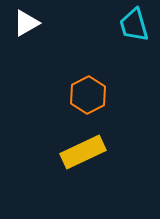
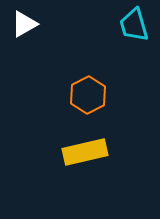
white triangle: moved 2 px left, 1 px down
yellow rectangle: moved 2 px right; rotated 12 degrees clockwise
